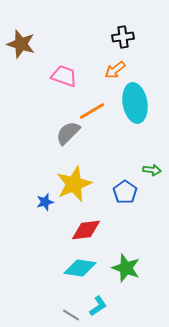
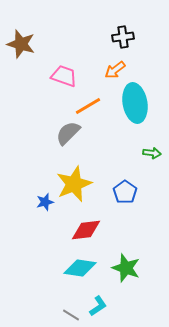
orange line: moved 4 px left, 5 px up
green arrow: moved 17 px up
